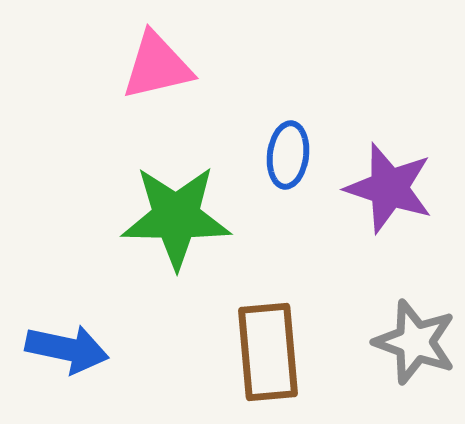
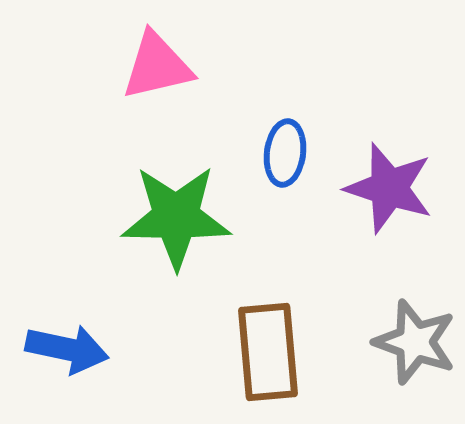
blue ellipse: moved 3 px left, 2 px up
